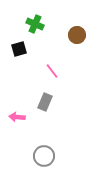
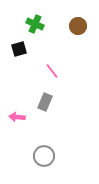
brown circle: moved 1 px right, 9 px up
